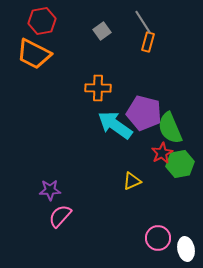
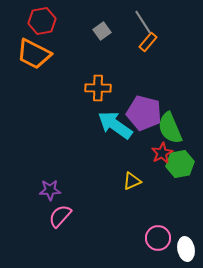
orange rectangle: rotated 24 degrees clockwise
